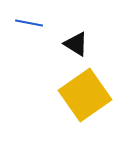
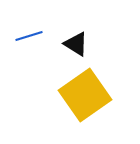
blue line: moved 13 px down; rotated 28 degrees counterclockwise
